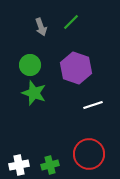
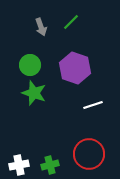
purple hexagon: moved 1 px left
